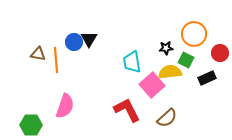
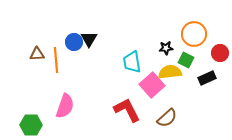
brown triangle: moved 1 px left; rotated 14 degrees counterclockwise
